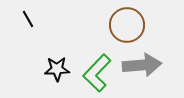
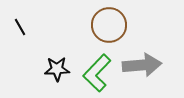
black line: moved 8 px left, 8 px down
brown circle: moved 18 px left
